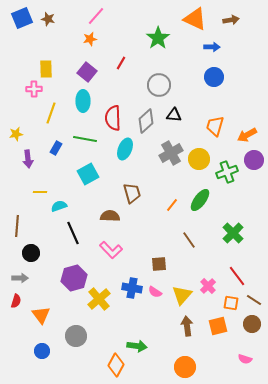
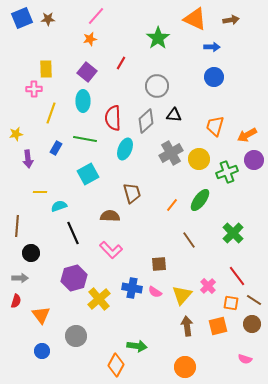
brown star at (48, 19): rotated 16 degrees counterclockwise
gray circle at (159, 85): moved 2 px left, 1 px down
